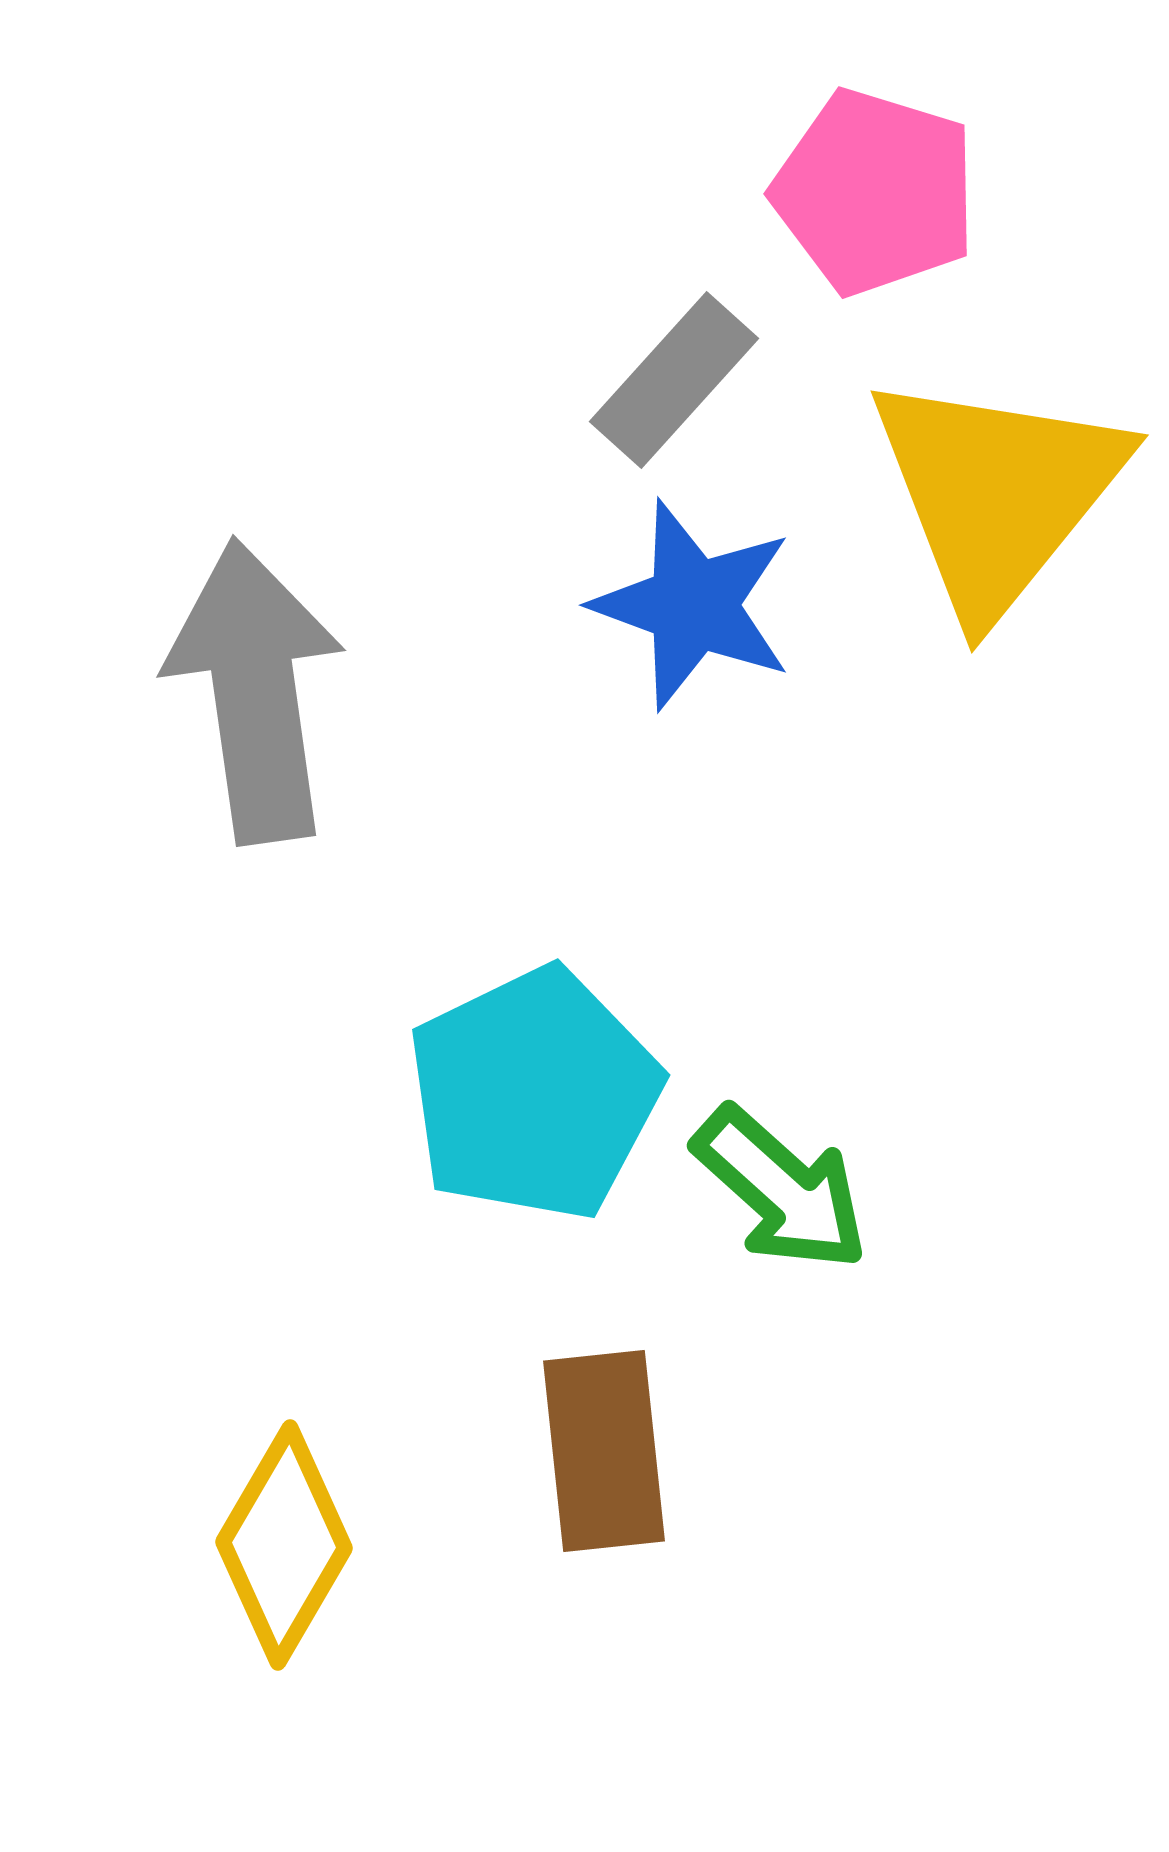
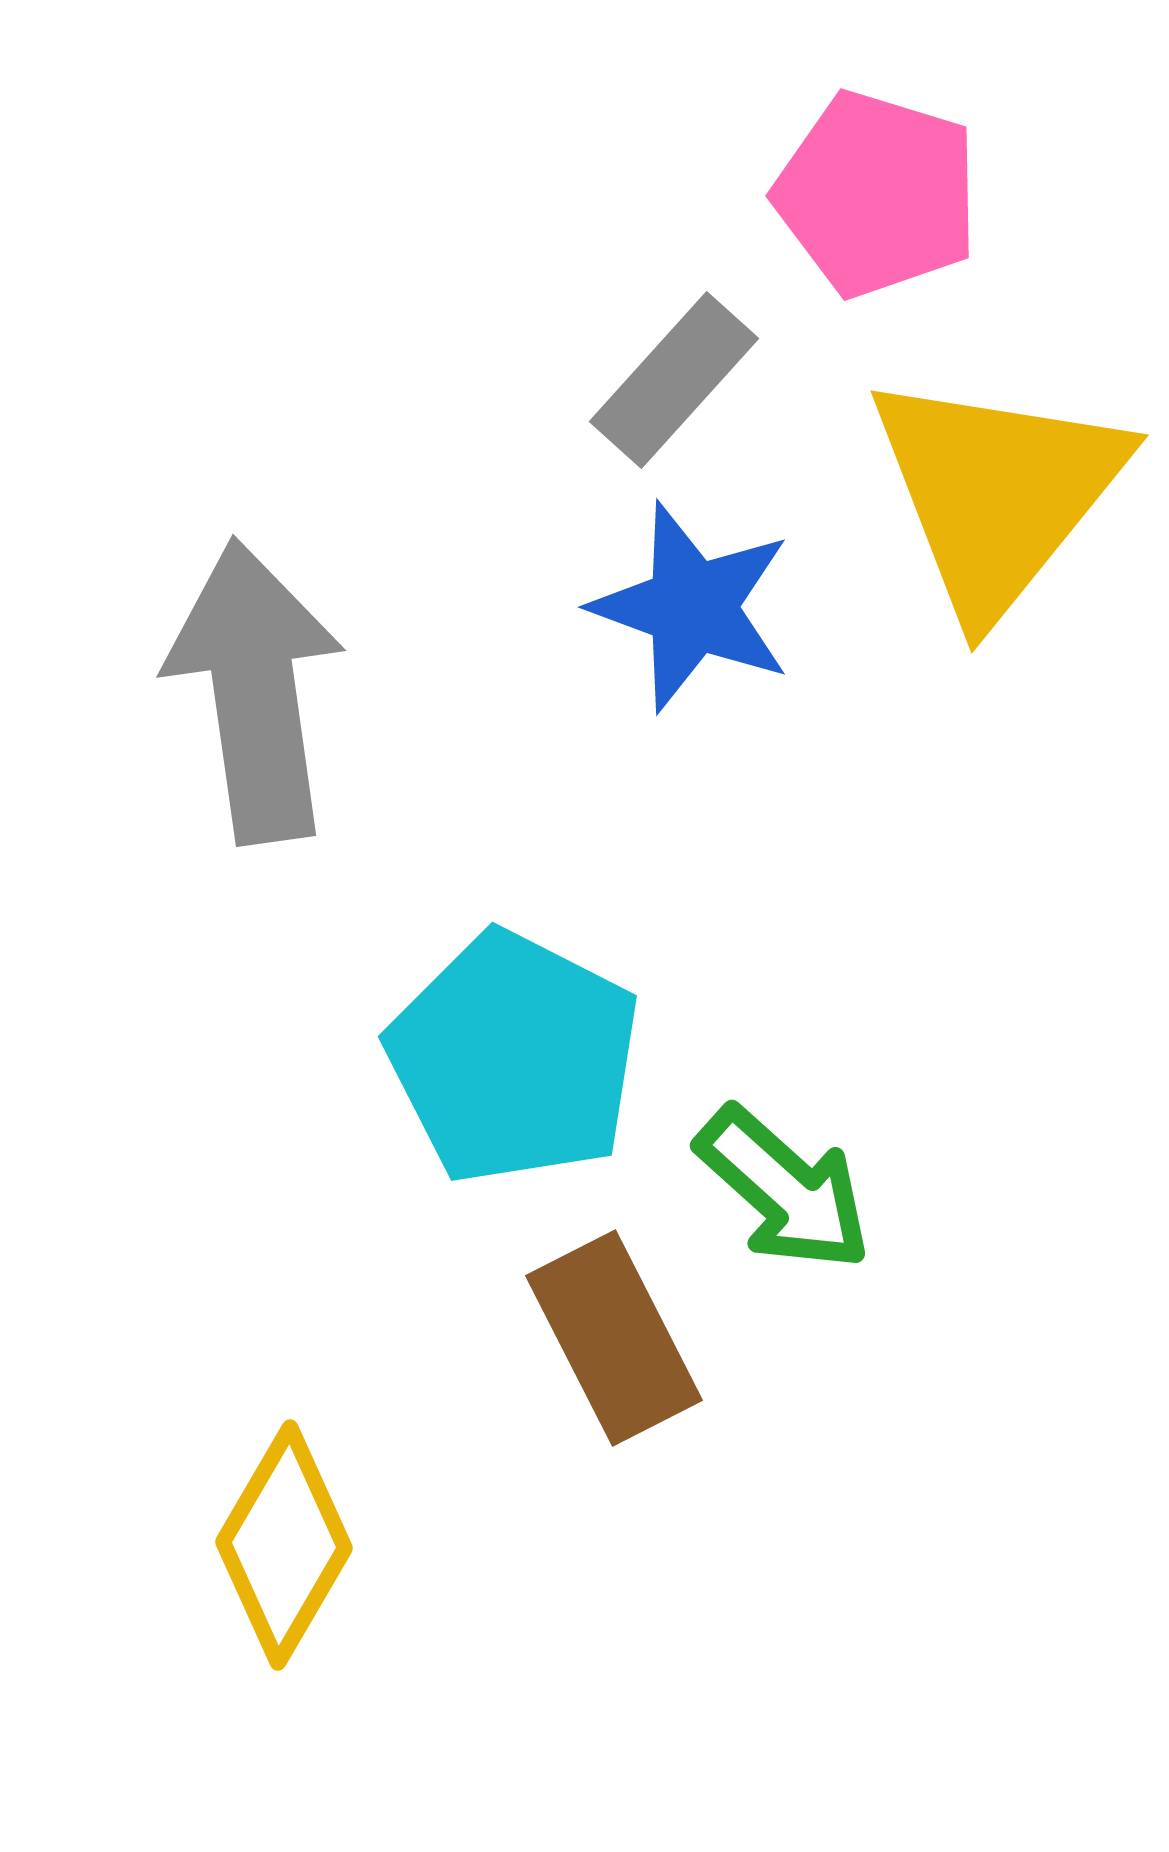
pink pentagon: moved 2 px right, 2 px down
blue star: moved 1 px left, 2 px down
cyan pentagon: moved 20 px left, 36 px up; rotated 19 degrees counterclockwise
green arrow: moved 3 px right
brown rectangle: moved 10 px right, 113 px up; rotated 21 degrees counterclockwise
